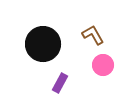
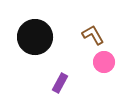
black circle: moved 8 px left, 7 px up
pink circle: moved 1 px right, 3 px up
